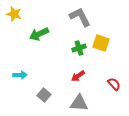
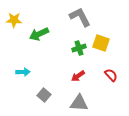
yellow star: moved 6 px down; rotated 14 degrees counterclockwise
cyan arrow: moved 3 px right, 3 px up
red semicircle: moved 3 px left, 9 px up
